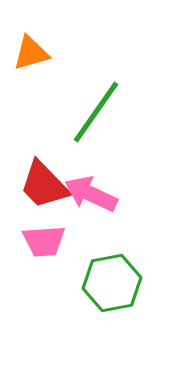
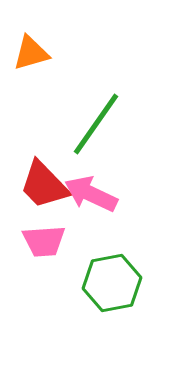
green line: moved 12 px down
